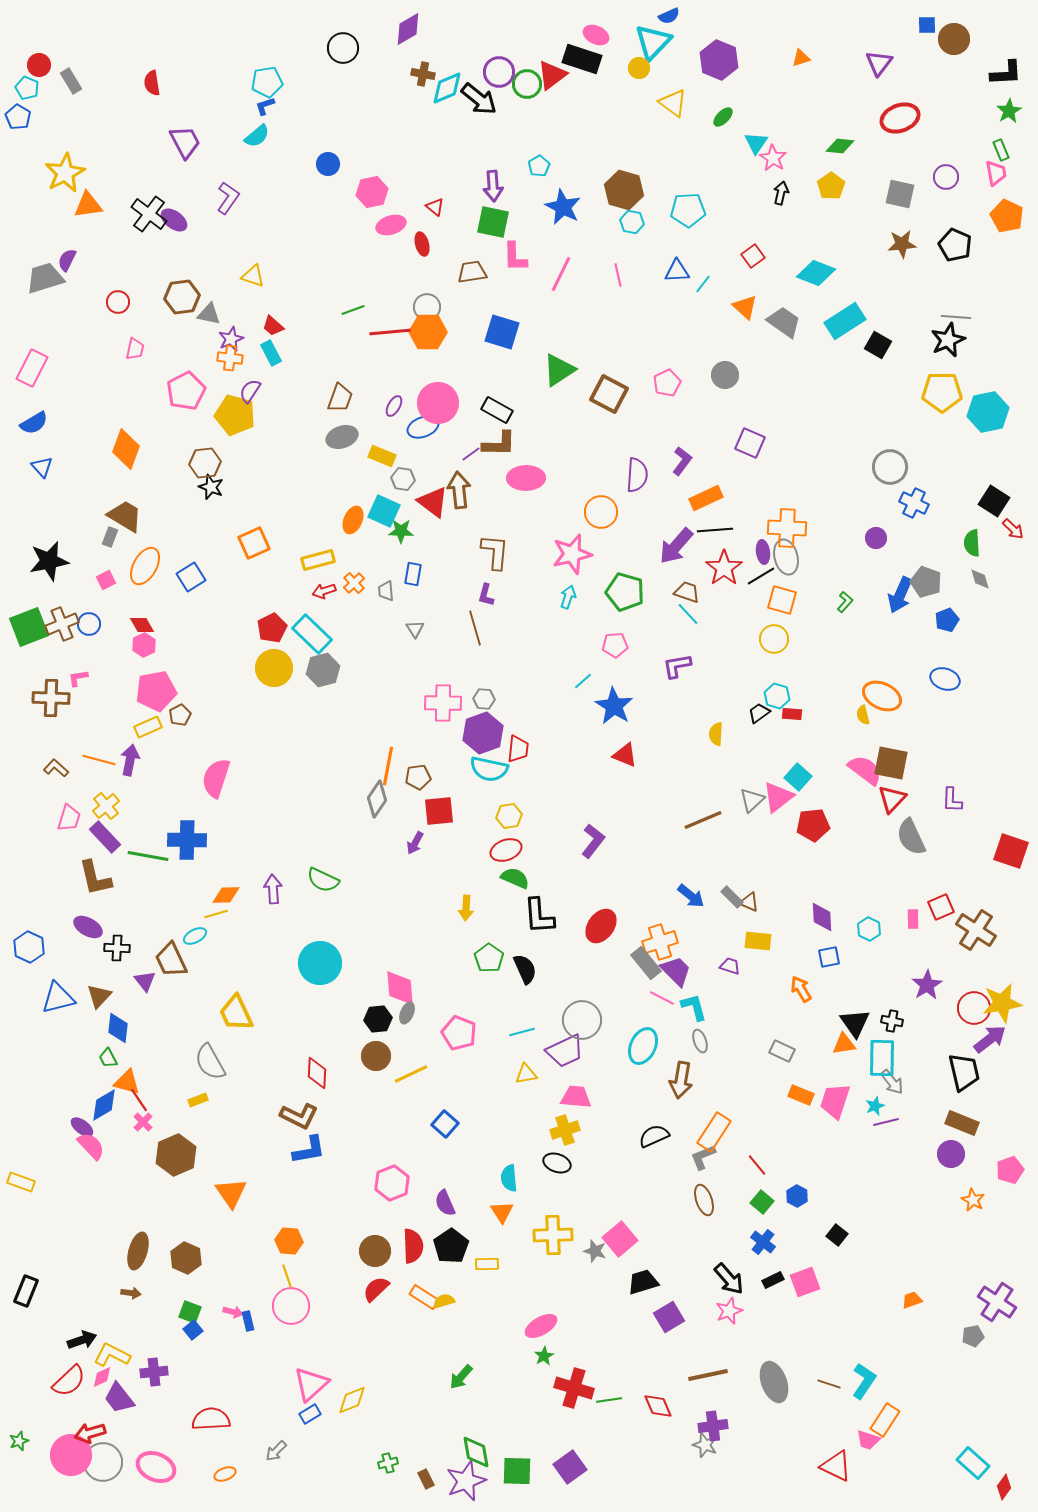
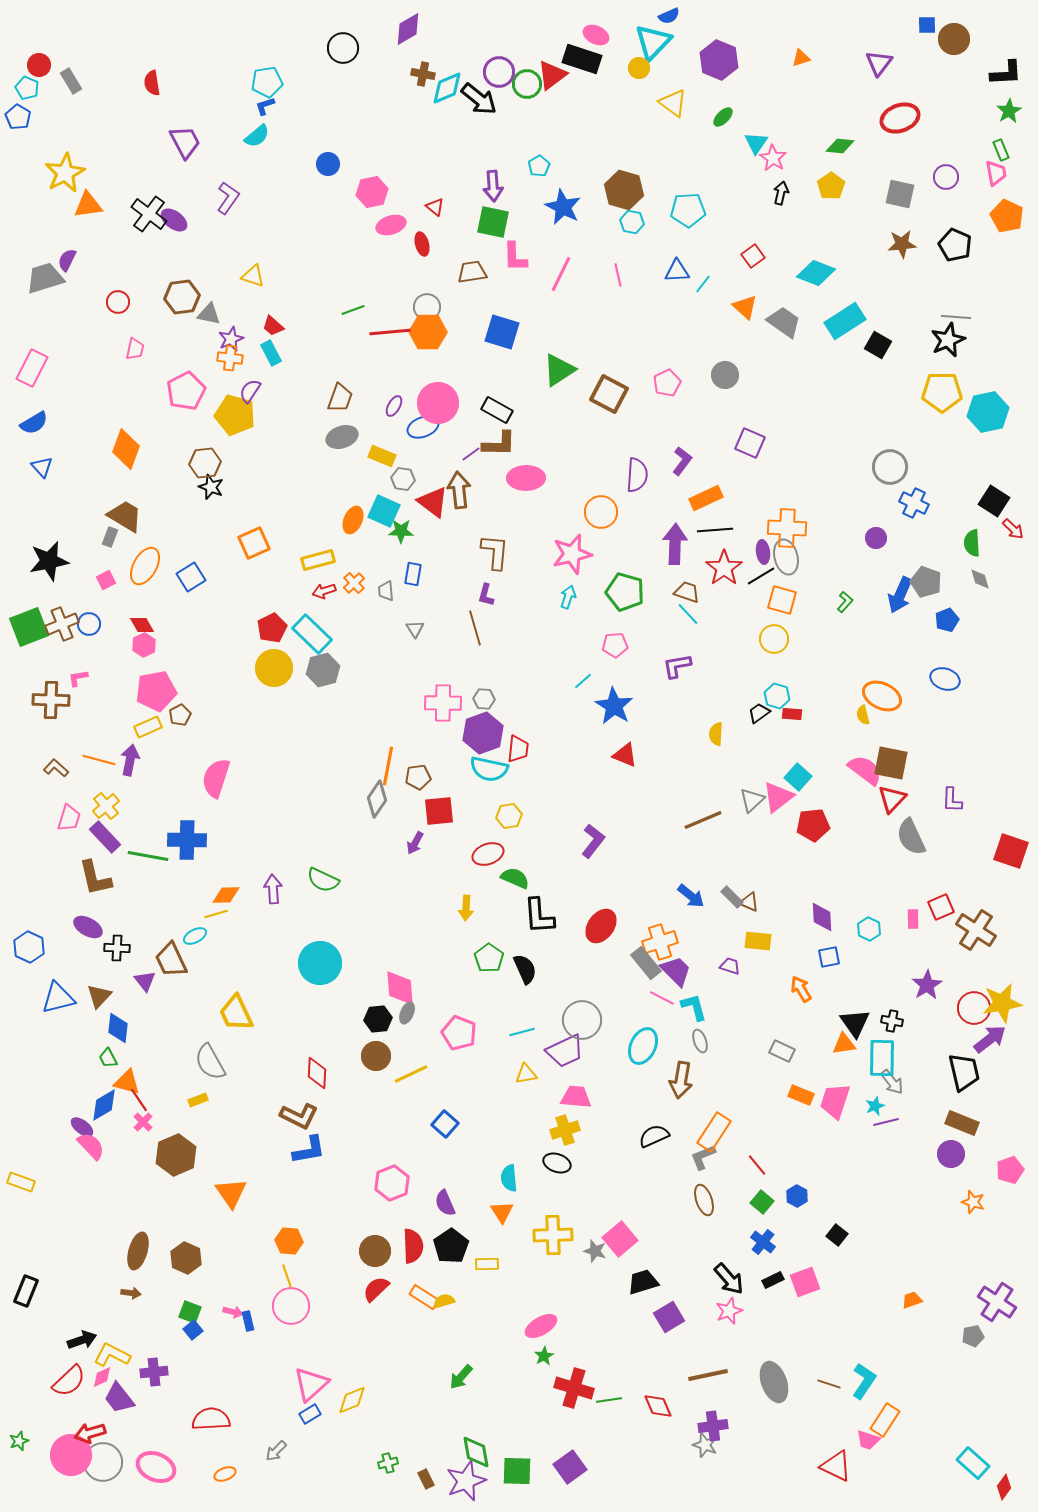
purple arrow at (676, 546): moved 1 px left, 2 px up; rotated 141 degrees clockwise
brown cross at (51, 698): moved 2 px down
red ellipse at (506, 850): moved 18 px left, 4 px down
orange star at (973, 1200): moved 2 px down; rotated 10 degrees counterclockwise
